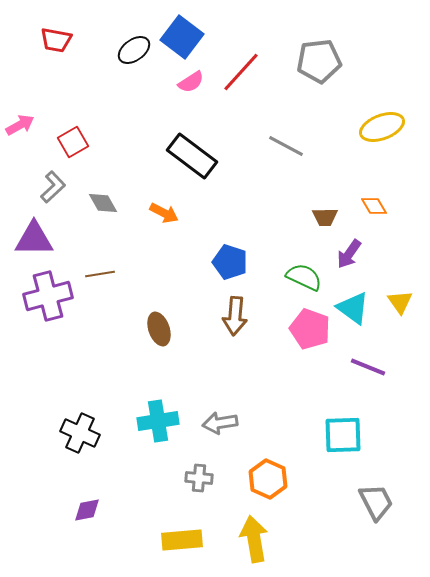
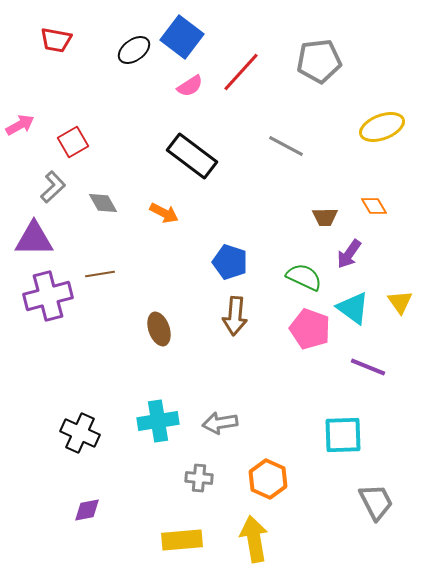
pink semicircle: moved 1 px left, 4 px down
